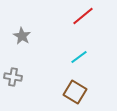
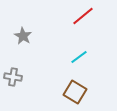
gray star: moved 1 px right
